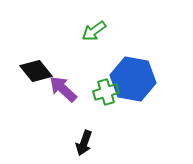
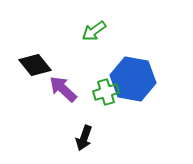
black diamond: moved 1 px left, 6 px up
black arrow: moved 5 px up
